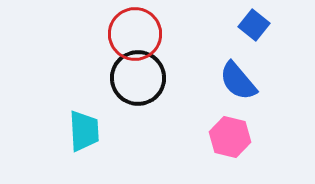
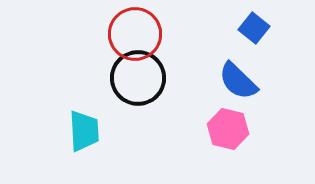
blue square: moved 3 px down
blue semicircle: rotated 6 degrees counterclockwise
pink hexagon: moved 2 px left, 8 px up
